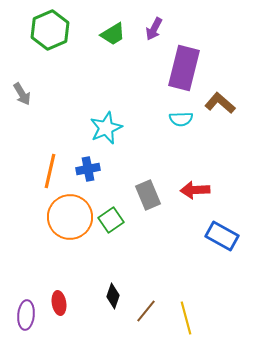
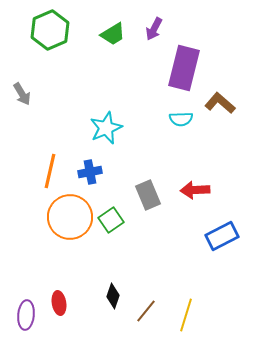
blue cross: moved 2 px right, 3 px down
blue rectangle: rotated 56 degrees counterclockwise
yellow line: moved 3 px up; rotated 32 degrees clockwise
